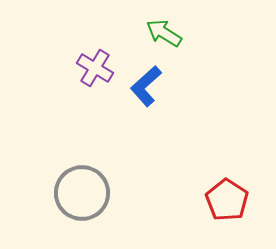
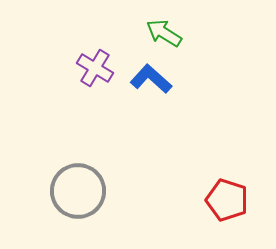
blue L-shape: moved 5 px right, 7 px up; rotated 84 degrees clockwise
gray circle: moved 4 px left, 2 px up
red pentagon: rotated 15 degrees counterclockwise
